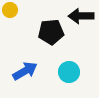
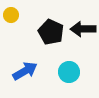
yellow circle: moved 1 px right, 5 px down
black arrow: moved 2 px right, 13 px down
black pentagon: rotated 30 degrees clockwise
